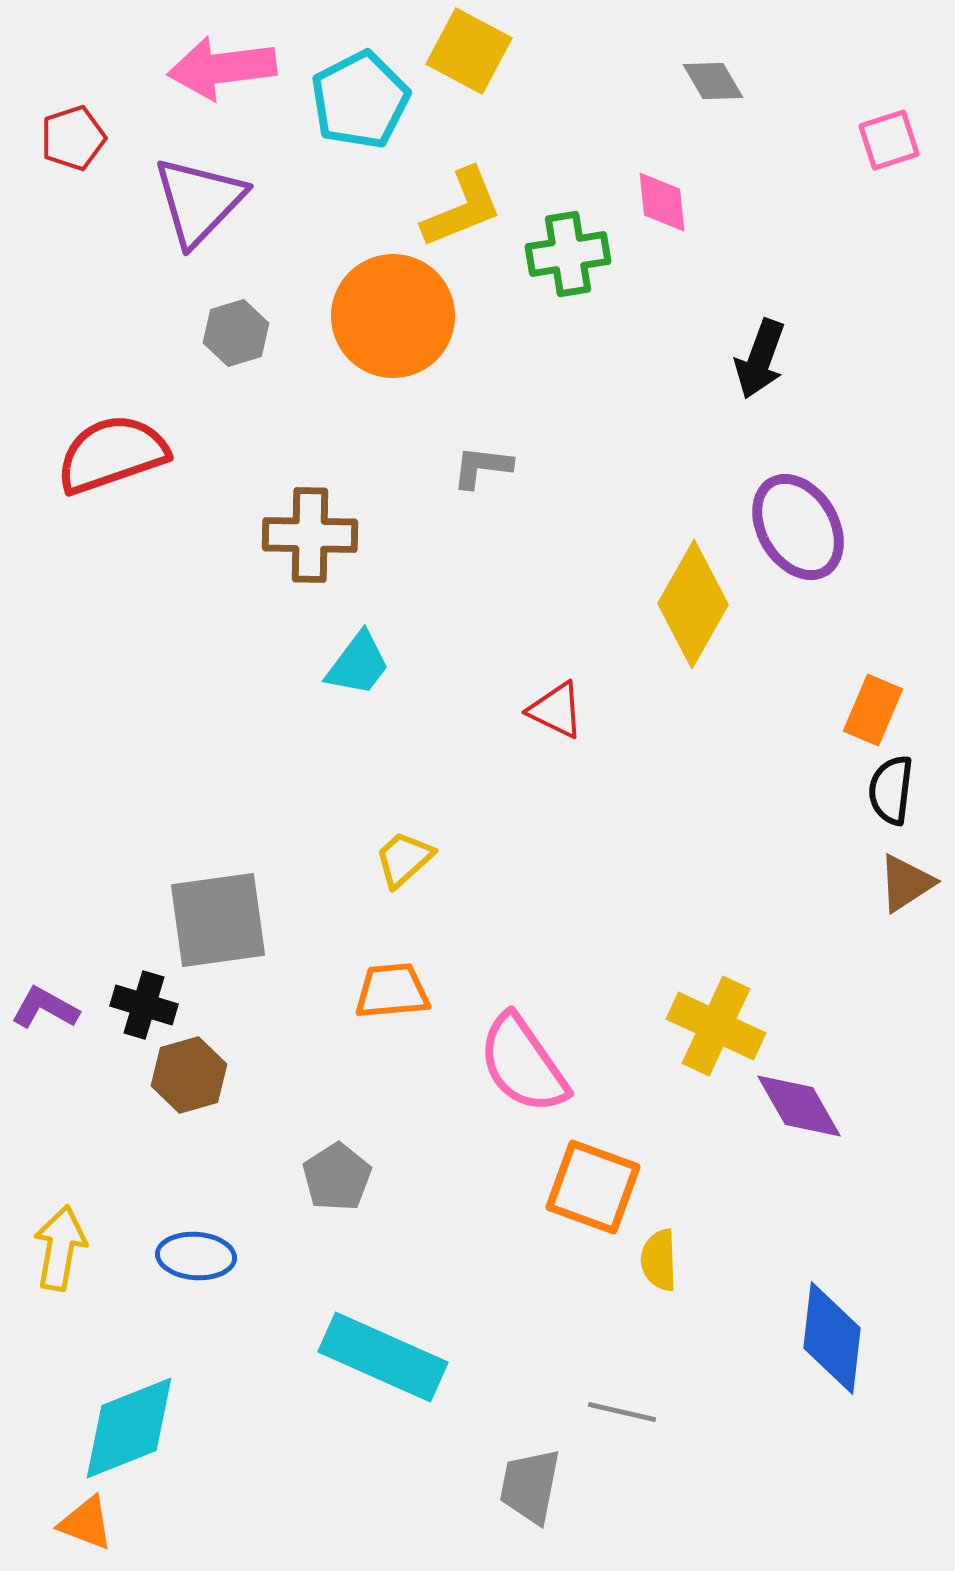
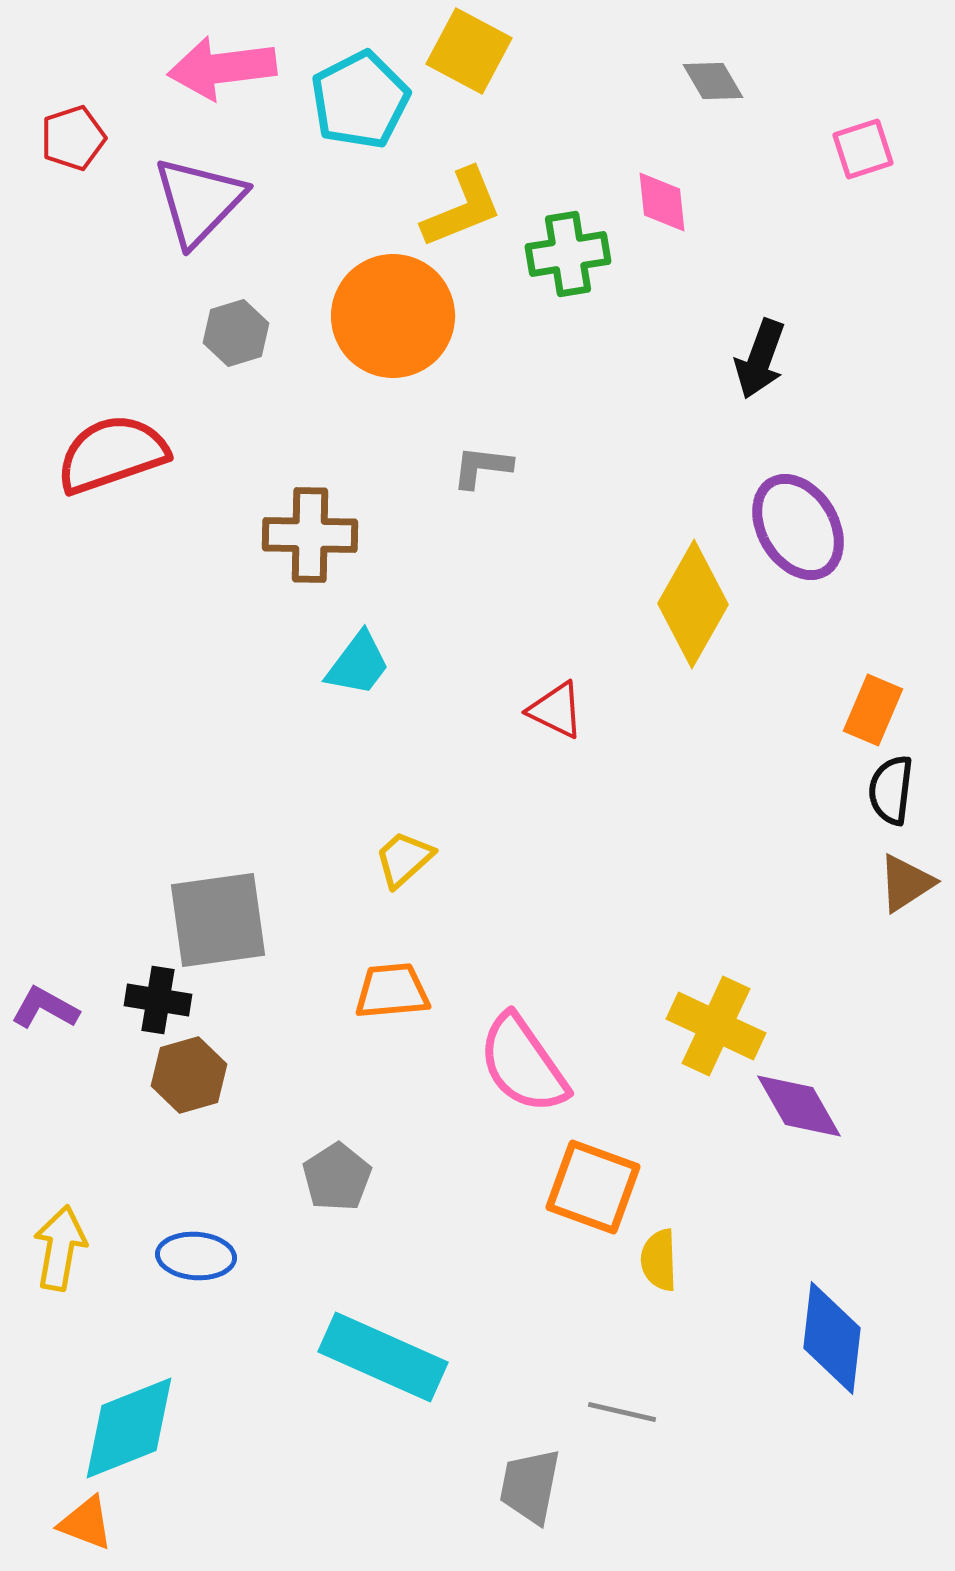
pink square at (889, 140): moved 26 px left, 9 px down
black cross at (144, 1005): moved 14 px right, 5 px up; rotated 8 degrees counterclockwise
